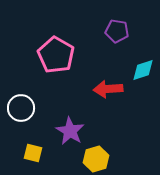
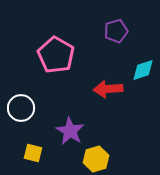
purple pentagon: moved 1 px left; rotated 25 degrees counterclockwise
